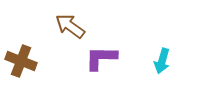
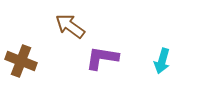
purple L-shape: moved 1 px right; rotated 8 degrees clockwise
